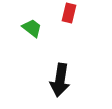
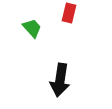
green trapezoid: rotated 10 degrees clockwise
